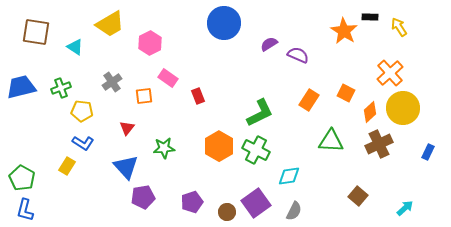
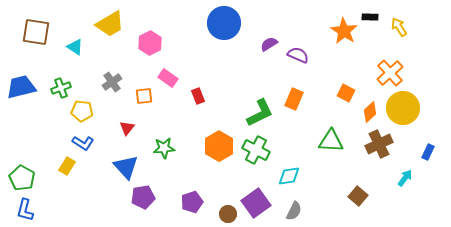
orange rectangle at (309, 100): moved 15 px left, 1 px up; rotated 10 degrees counterclockwise
cyan arrow at (405, 208): moved 30 px up; rotated 12 degrees counterclockwise
brown circle at (227, 212): moved 1 px right, 2 px down
